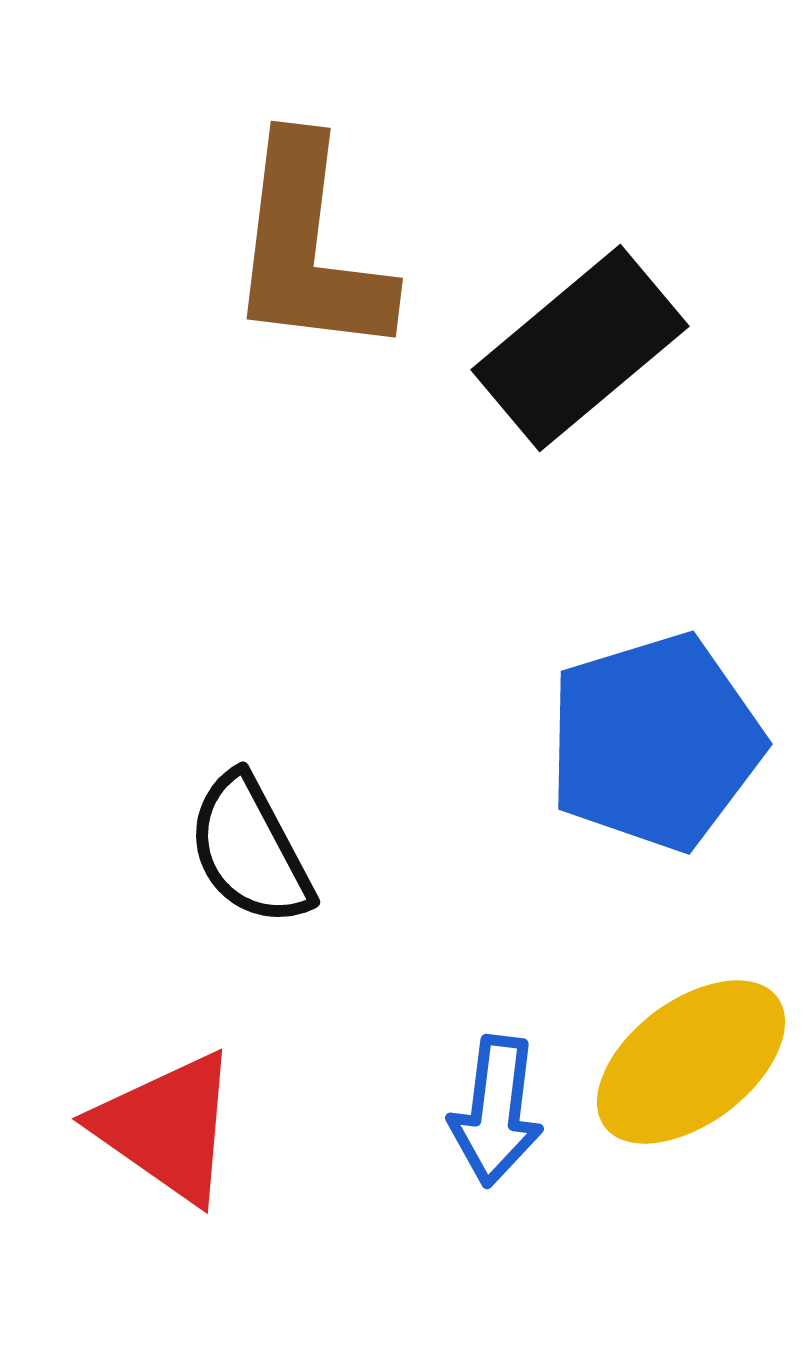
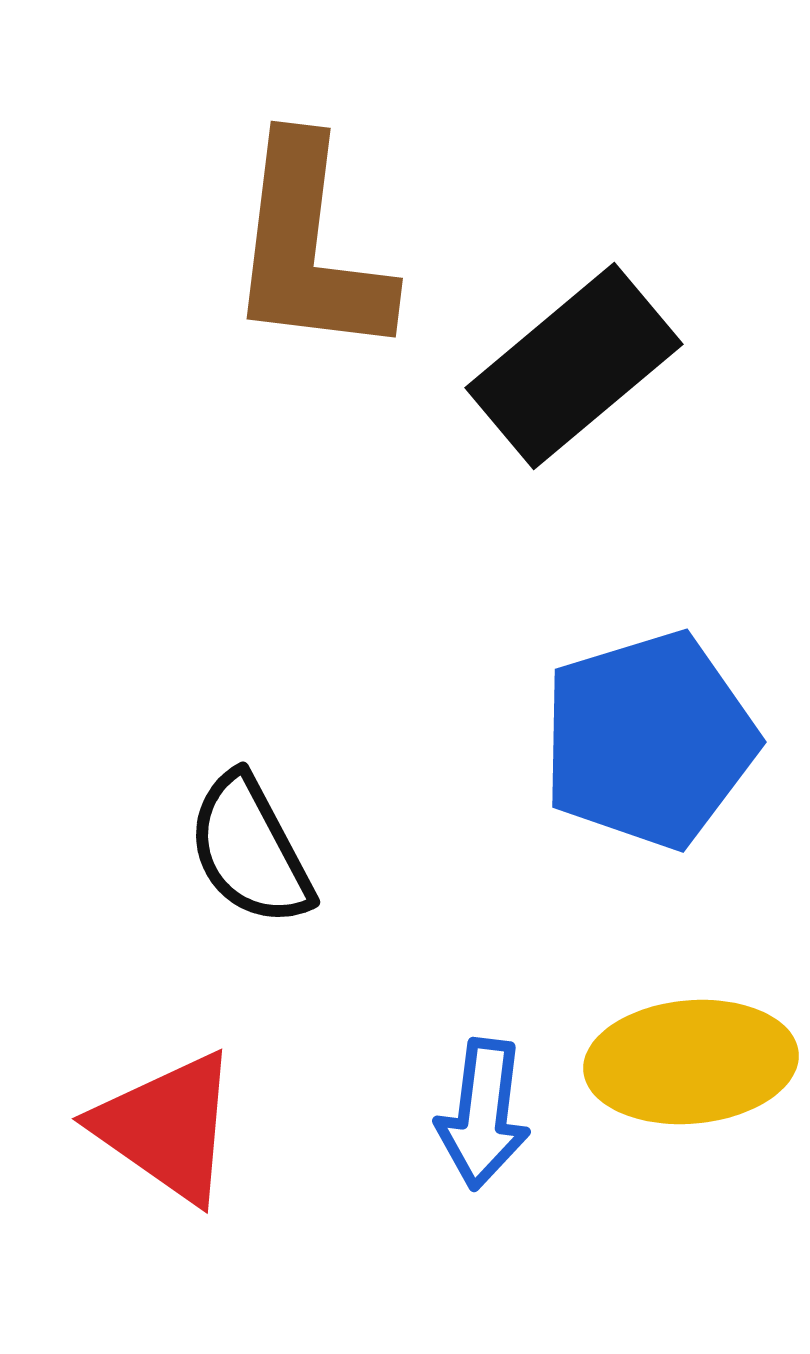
black rectangle: moved 6 px left, 18 px down
blue pentagon: moved 6 px left, 2 px up
yellow ellipse: rotated 32 degrees clockwise
blue arrow: moved 13 px left, 3 px down
